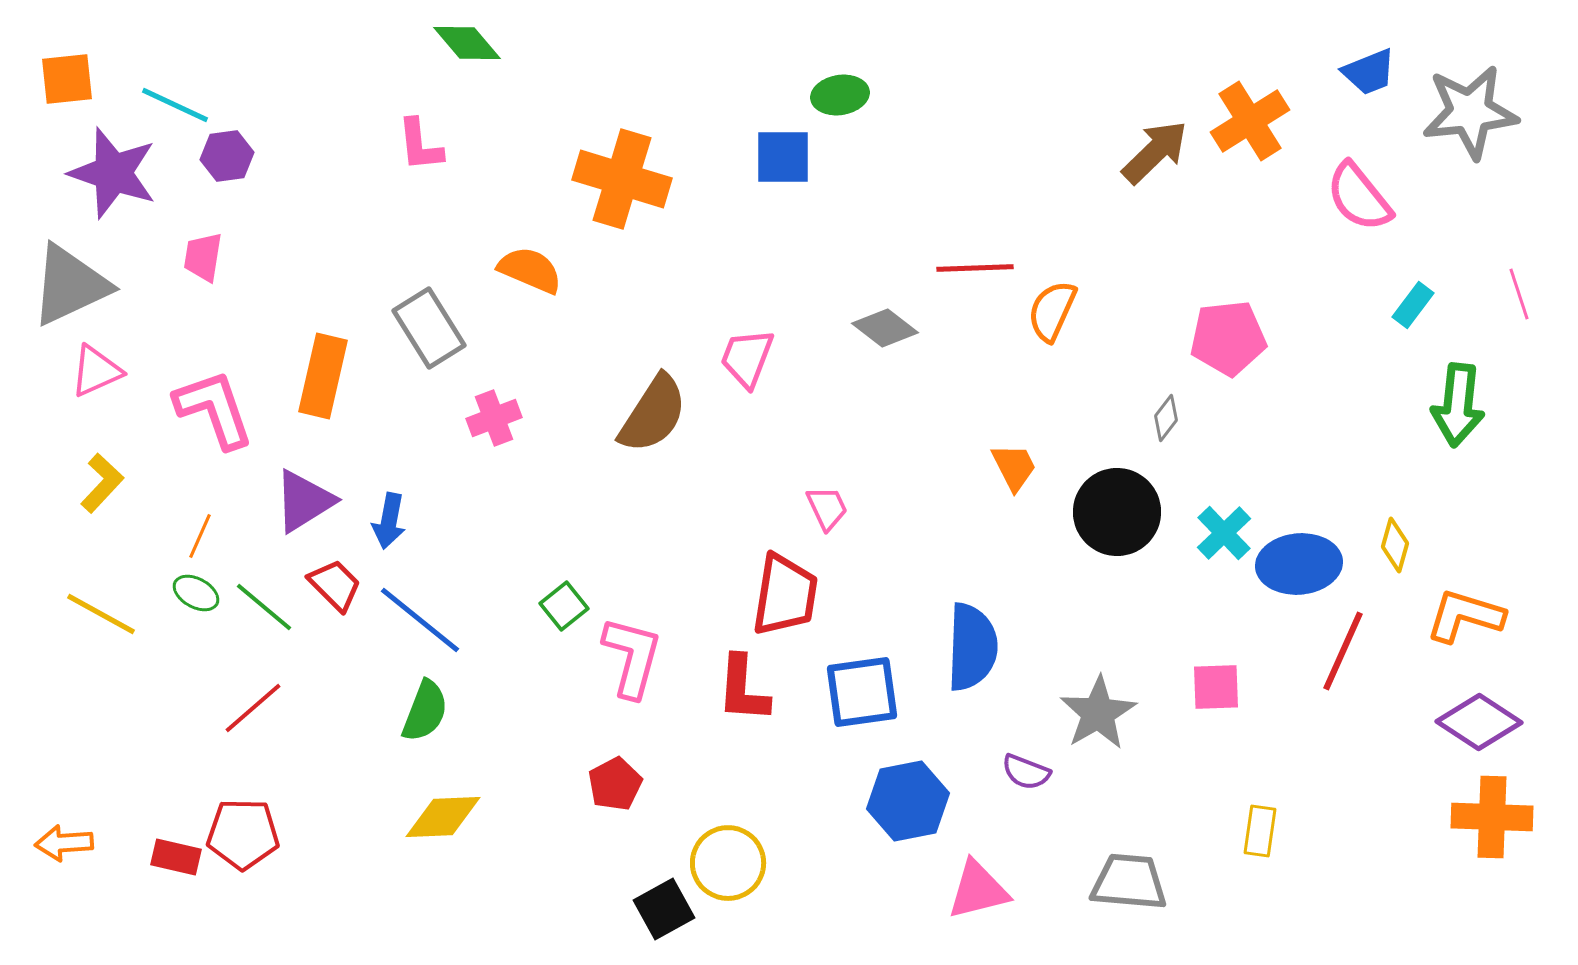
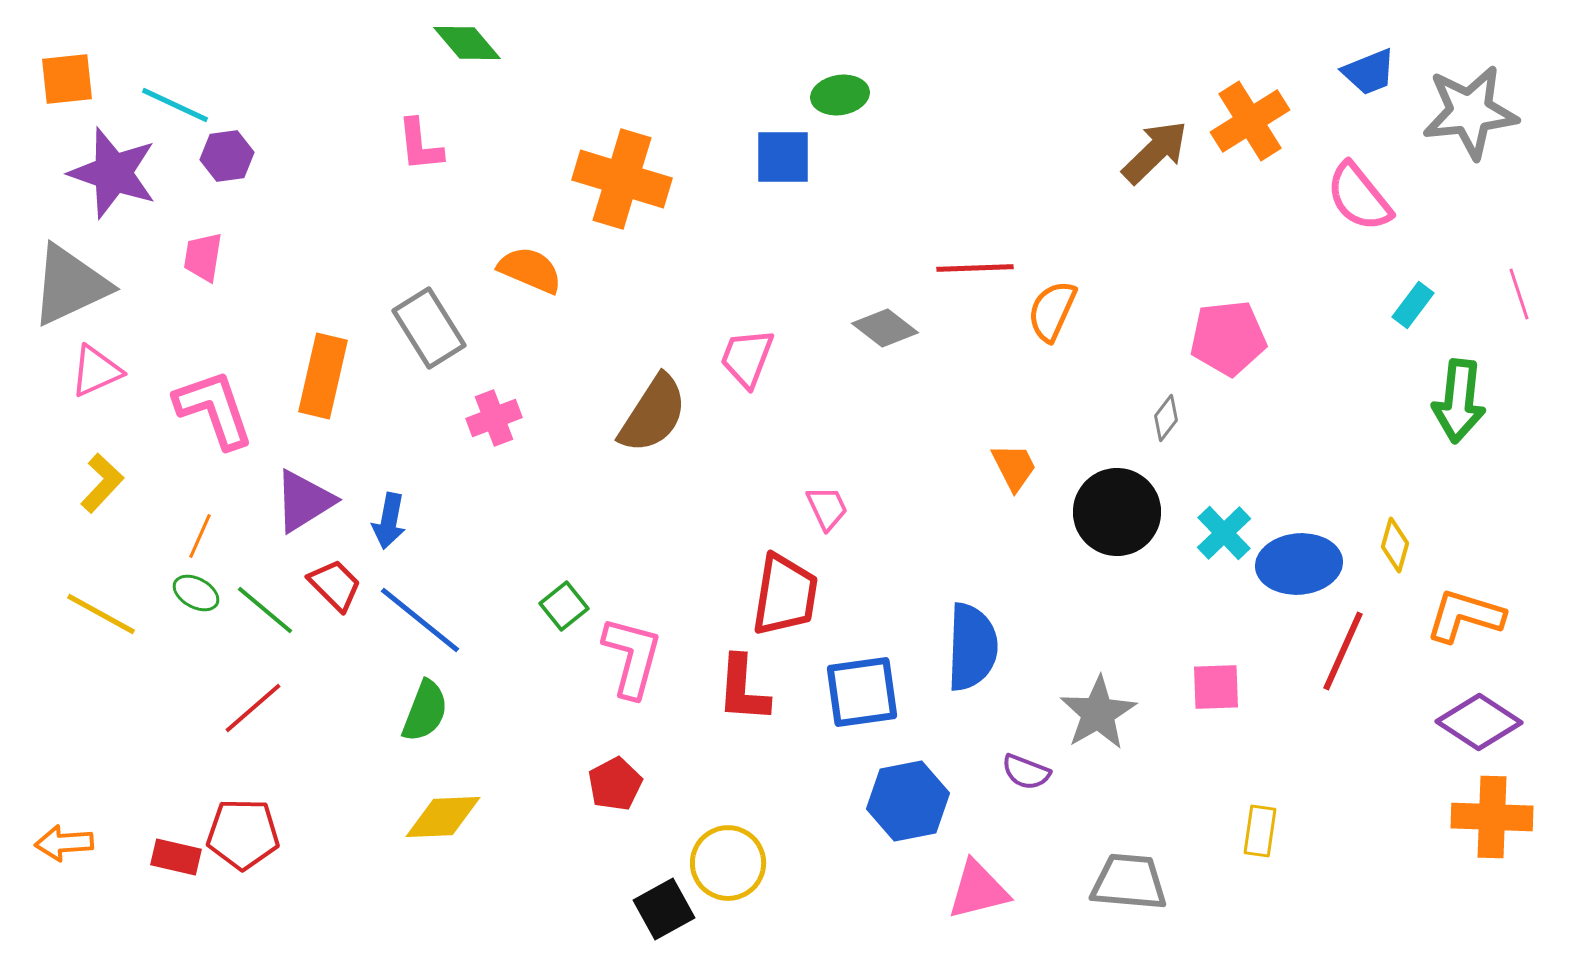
green arrow at (1458, 405): moved 1 px right, 4 px up
green line at (264, 607): moved 1 px right, 3 px down
